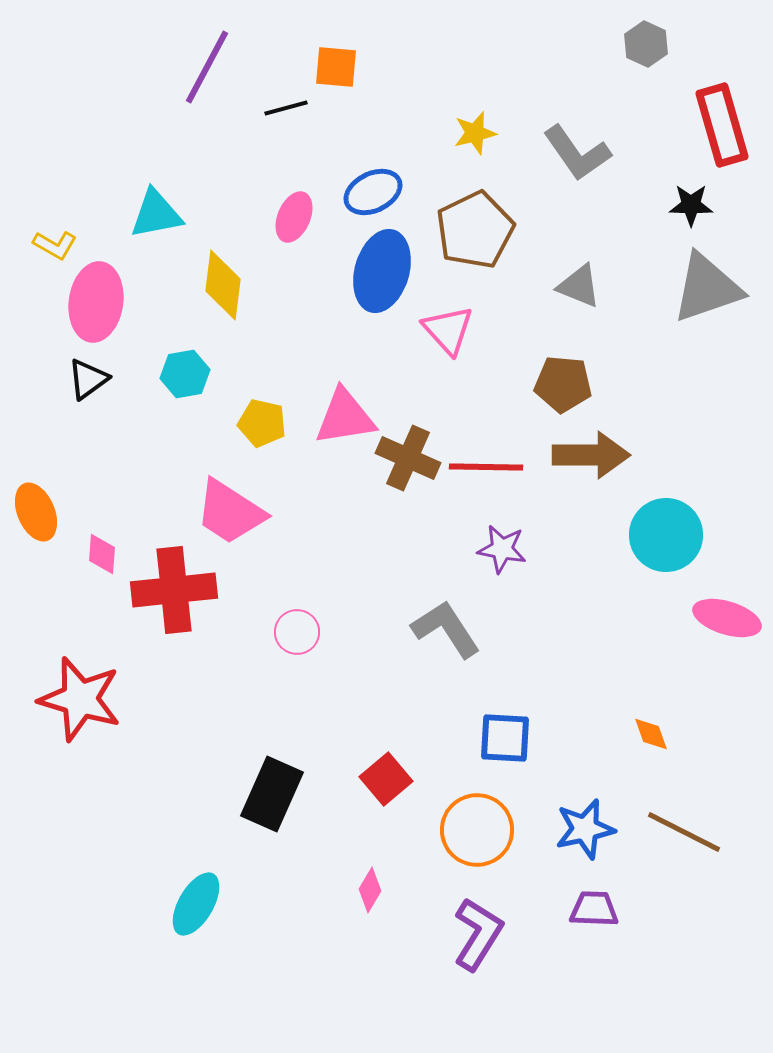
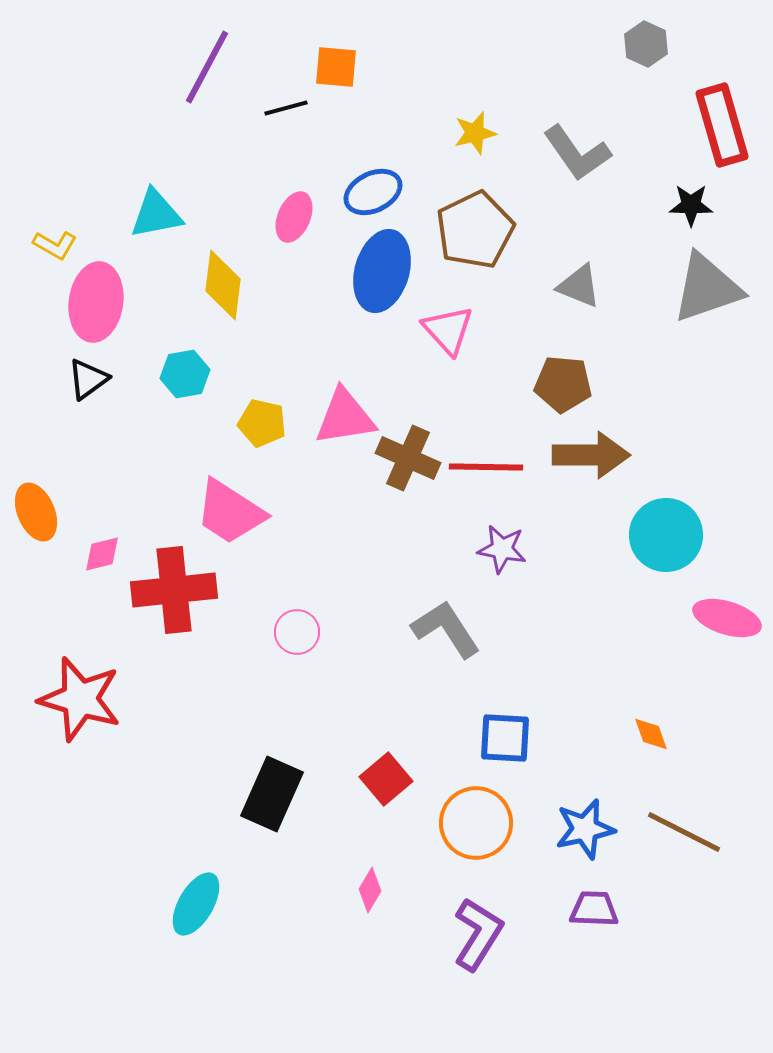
pink diamond at (102, 554): rotated 72 degrees clockwise
orange circle at (477, 830): moved 1 px left, 7 px up
